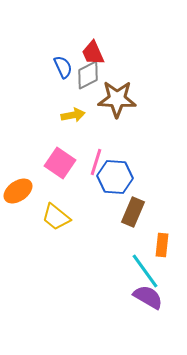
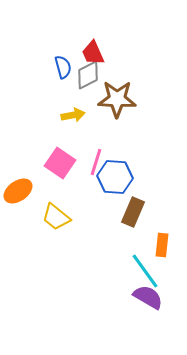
blue semicircle: rotated 10 degrees clockwise
